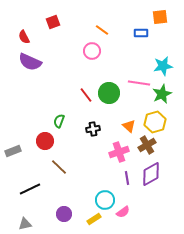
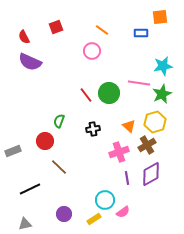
red square: moved 3 px right, 5 px down
